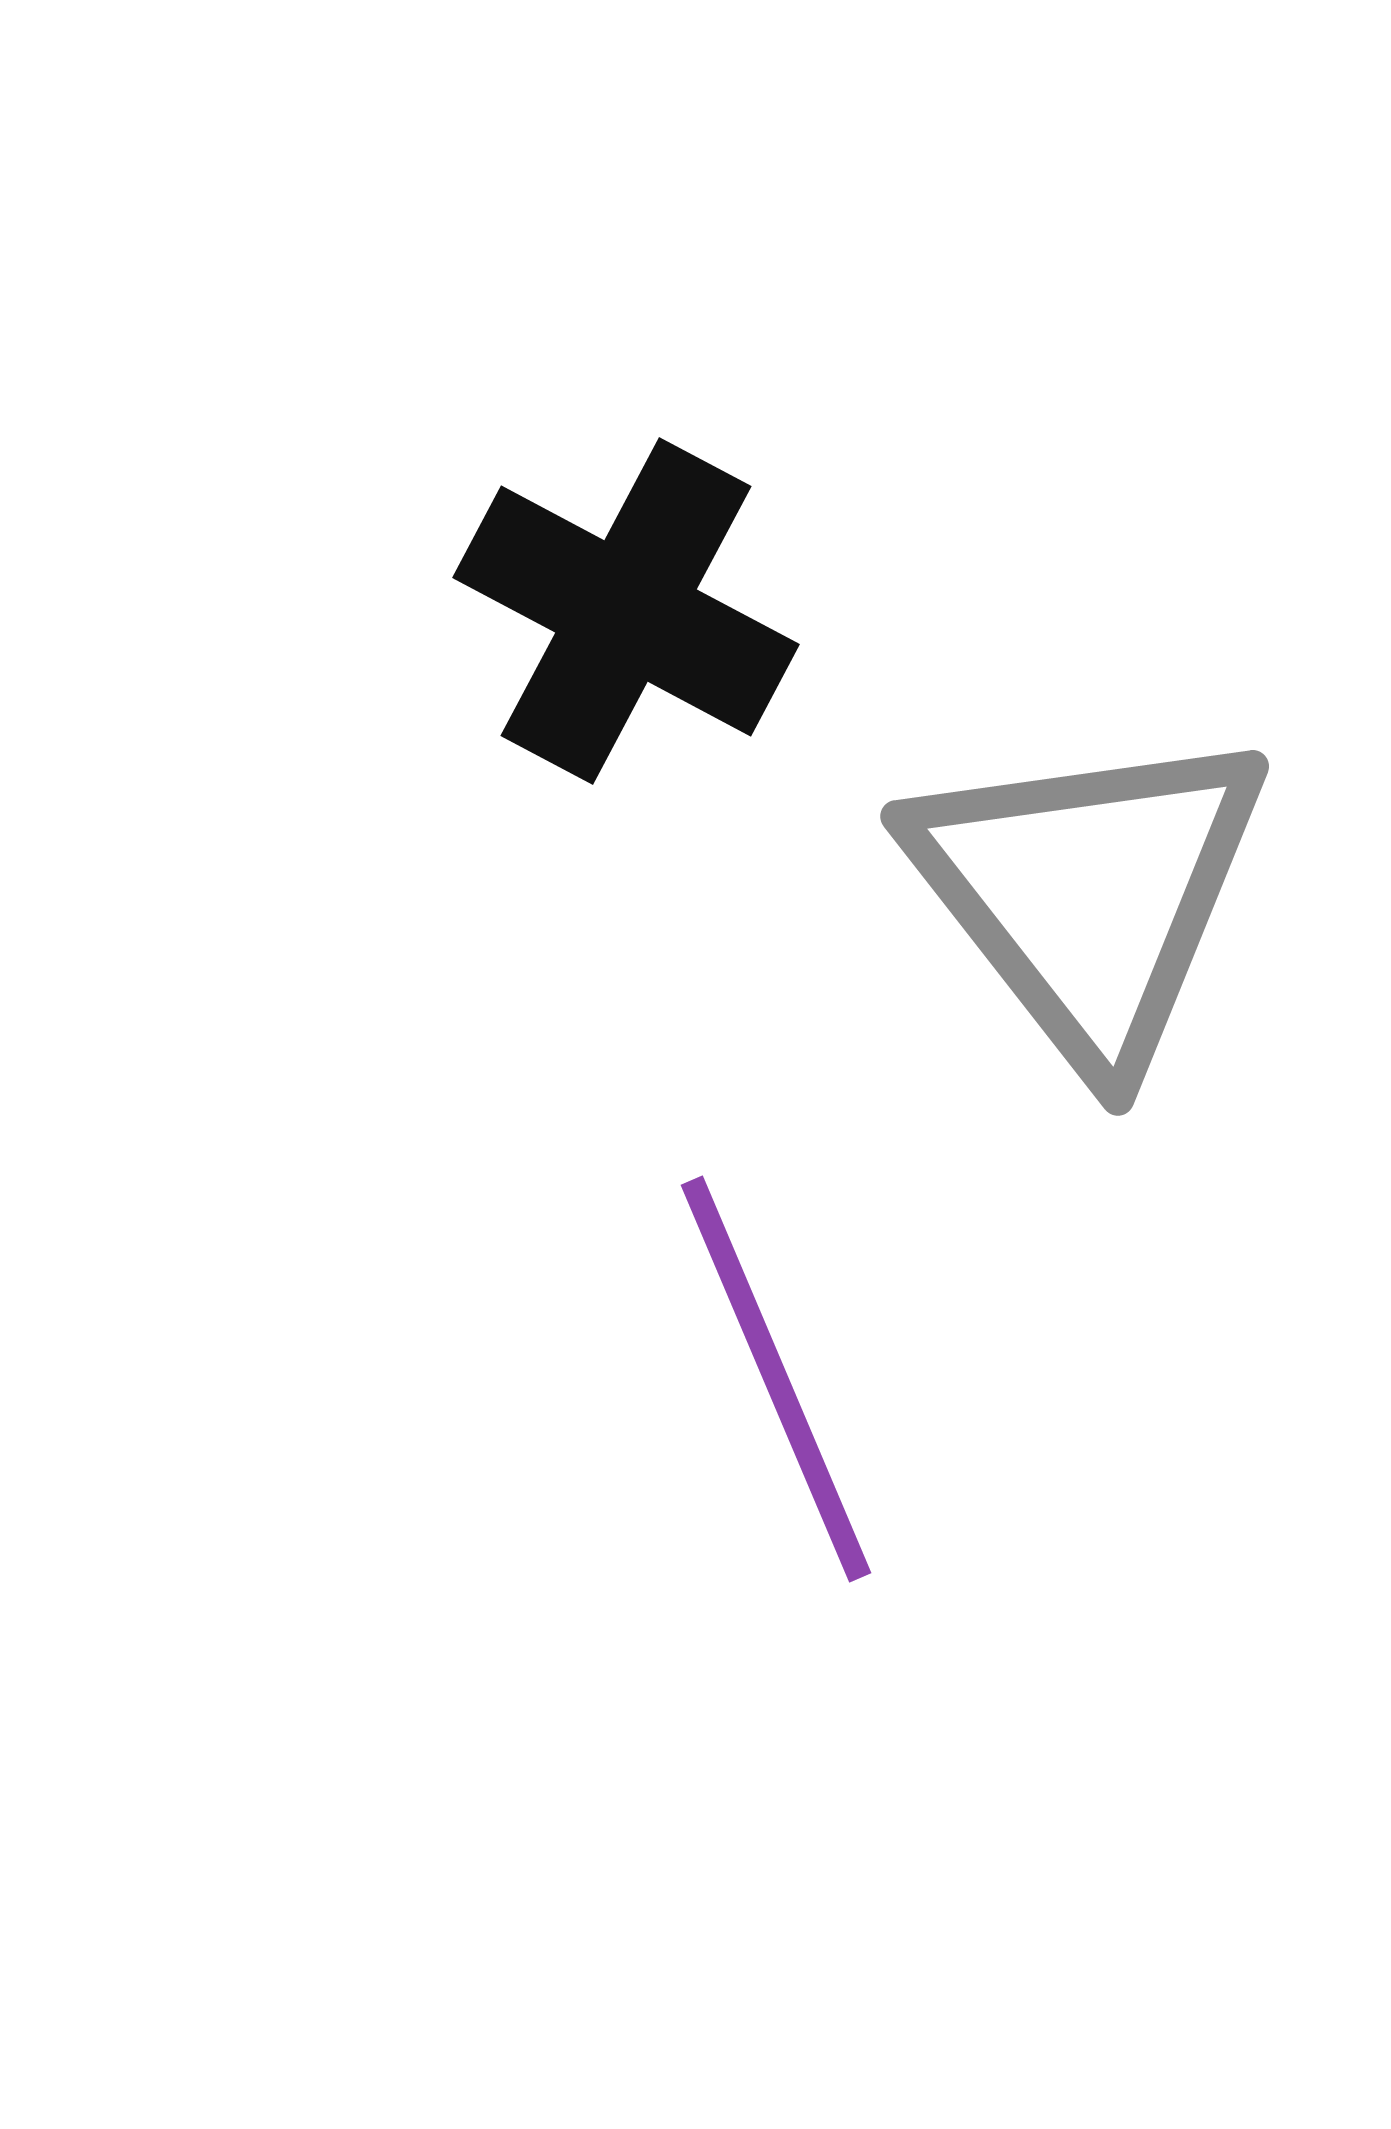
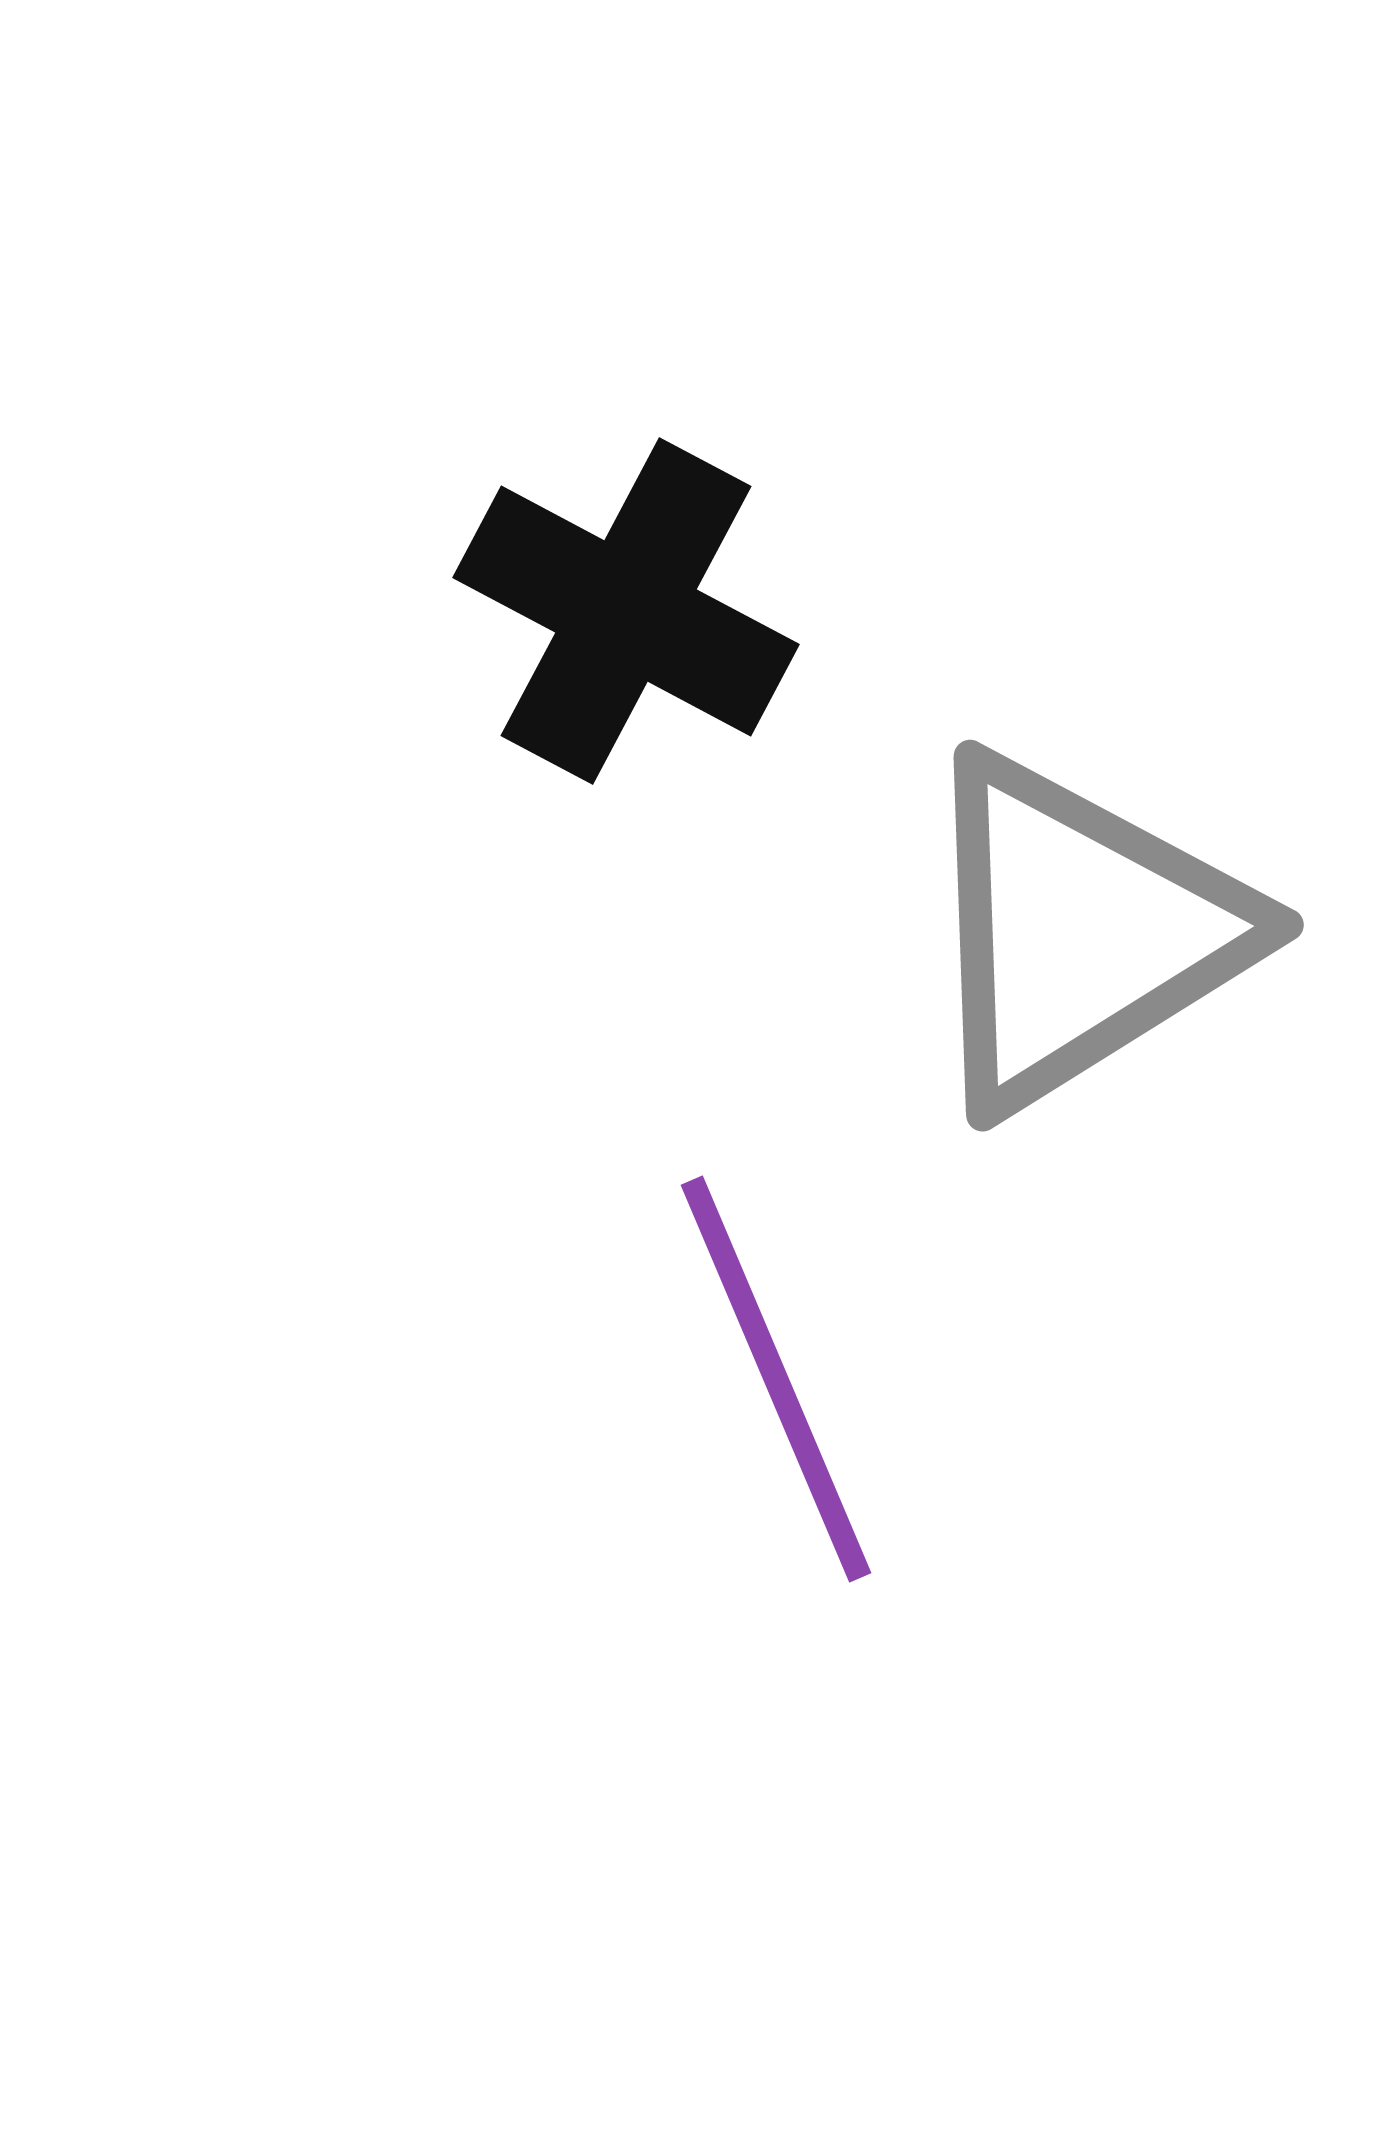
gray triangle: moved 9 px left, 38 px down; rotated 36 degrees clockwise
